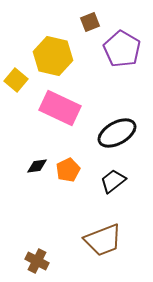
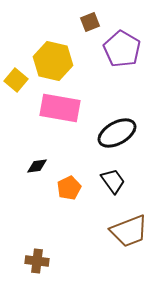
yellow hexagon: moved 5 px down
pink rectangle: rotated 15 degrees counterclockwise
orange pentagon: moved 1 px right, 18 px down
black trapezoid: rotated 92 degrees clockwise
brown trapezoid: moved 26 px right, 9 px up
brown cross: rotated 20 degrees counterclockwise
